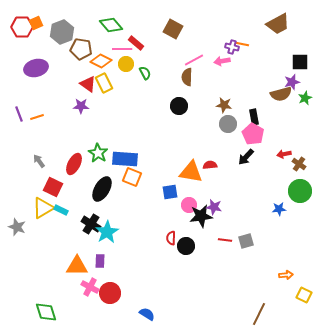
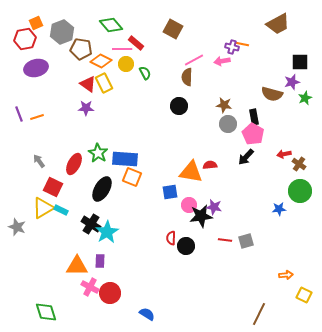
red hexagon at (22, 27): moved 3 px right, 12 px down; rotated 10 degrees counterclockwise
brown semicircle at (281, 94): moved 9 px left; rotated 30 degrees clockwise
purple star at (81, 106): moved 5 px right, 2 px down
